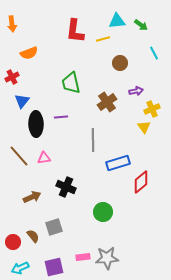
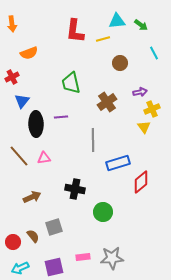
purple arrow: moved 4 px right, 1 px down
black cross: moved 9 px right, 2 px down; rotated 12 degrees counterclockwise
gray star: moved 5 px right
